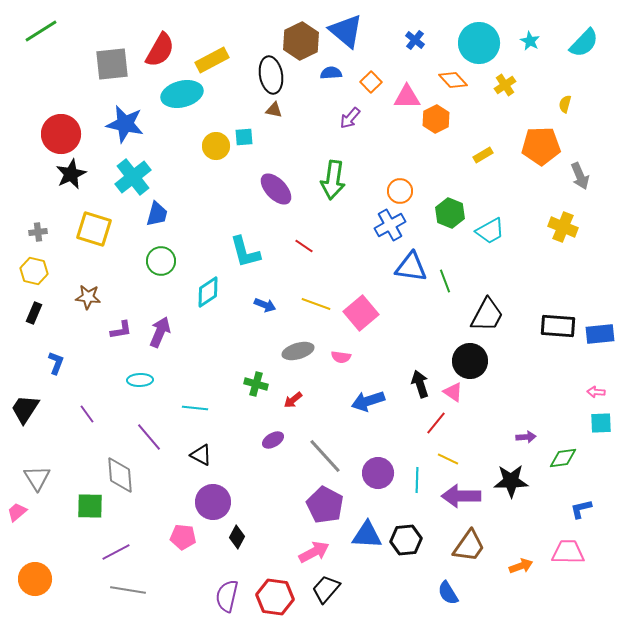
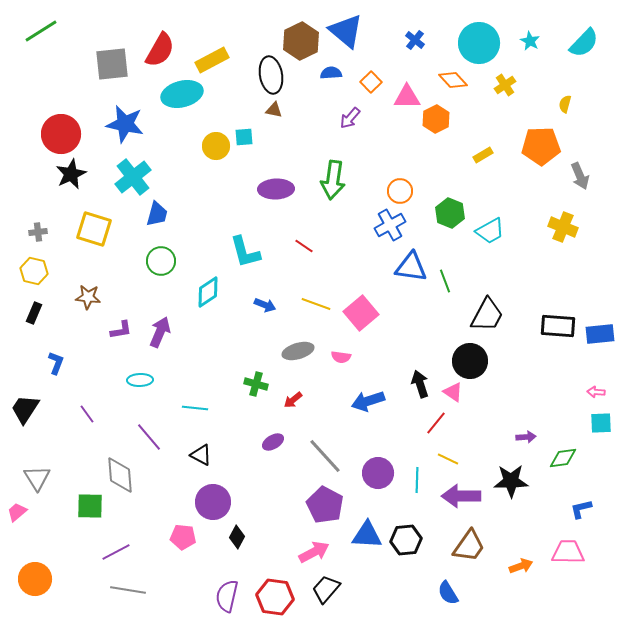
purple ellipse at (276, 189): rotated 48 degrees counterclockwise
purple ellipse at (273, 440): moved 2 px down
